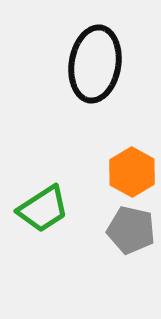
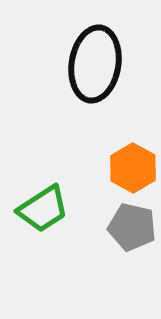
orange hexagon: moved 1 px right, 4 px up
gray pentagon: moved 1 px right, 3 px up
